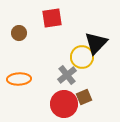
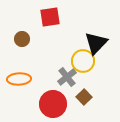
red square: moved 2 px left, 1 px up
brown circle: moved 3 px right, 6 px down
yellow circle: moved 1 px right, 4 px down
gray cross: moved 2 px down
brown square: rotated 21 degrees counterclockwise
red circle: moved 11 px left
